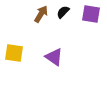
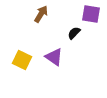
black semicircle: moved 11 px right, 21 px down
yellow square: moved 8 px right, 7 px down; rotated 18 degrees clockwise
